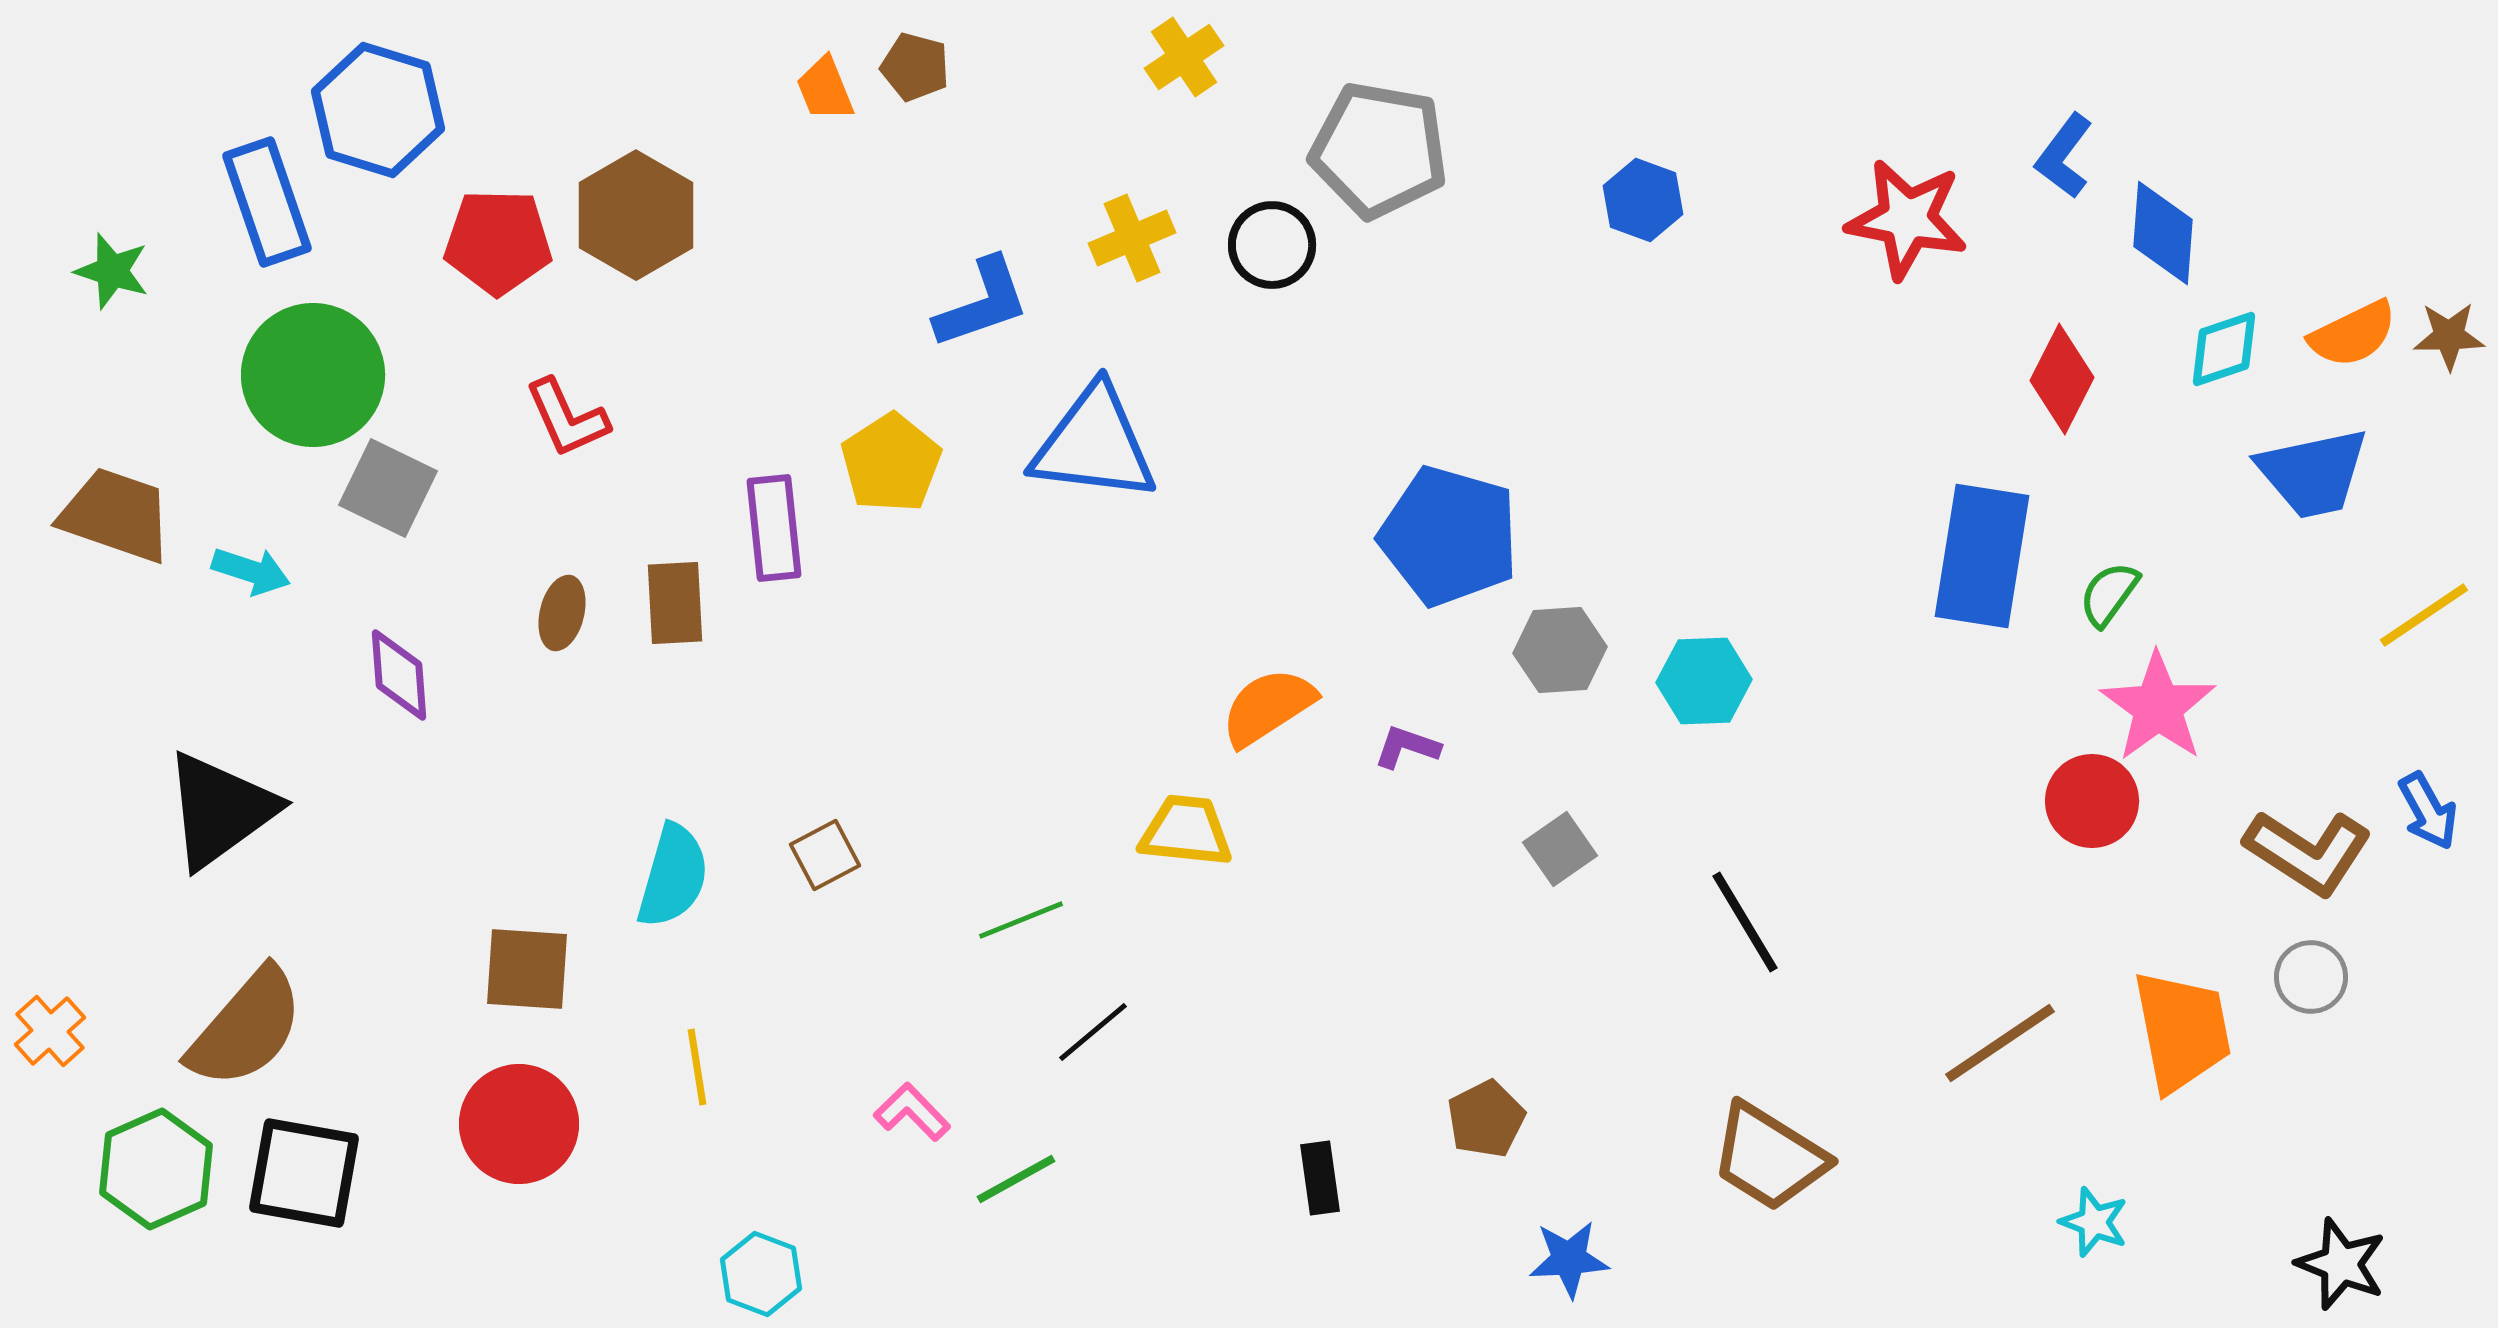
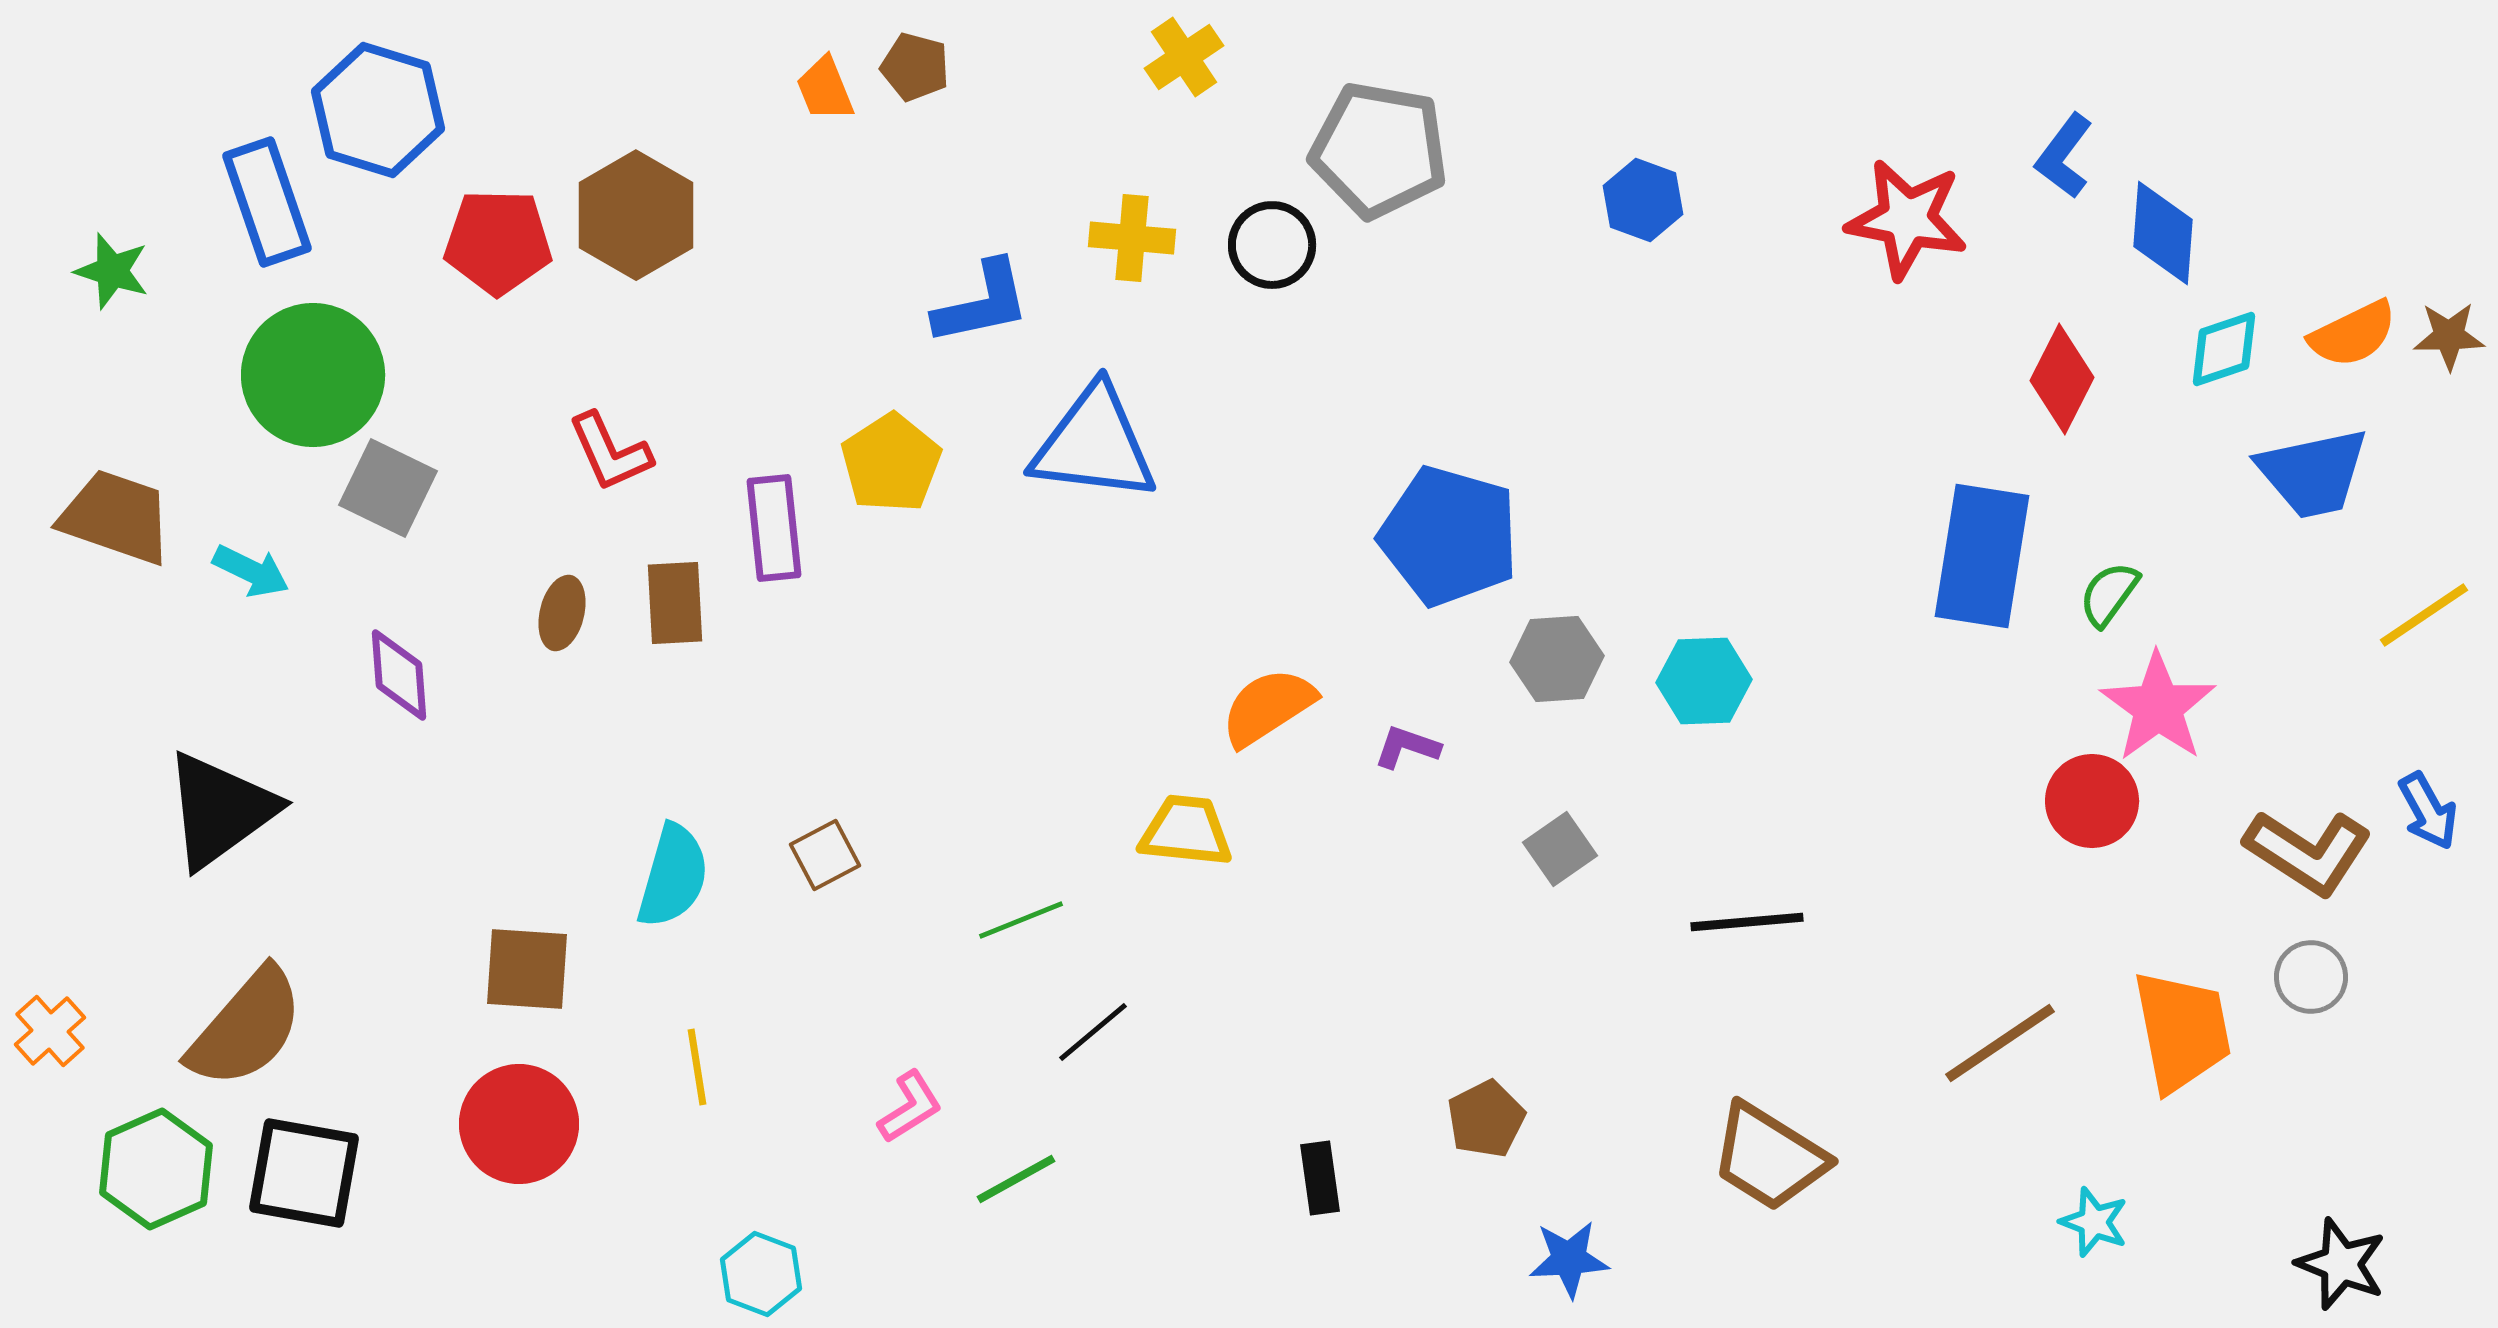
yellow cross at (1132, 238): rotated 28 degrees clockwise
blue L-shape at (982, 303): rotated 7 degrees clockwise
red L-shape at (567, 418): moved 43 px right, 34 px down
brown trapezoid at (116, 515): moved 2 px down
cyan arrow at (251, 571): rotated 8 degrees clockwise
gray hexagon at (1560, 650): moved 3 px left, 9 px down
black line at (1745, 922): moved 2 px right; rotated 64 degrees counterclockwise
pink L-shape at (912, 1112): moved 2 px left, 5 px up; rotated 102 degrees clockwise
